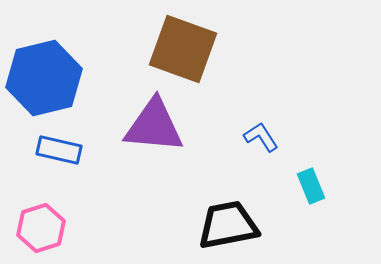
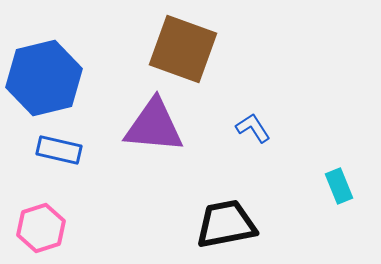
blue L-shape: moved 8 px left, 9 px up
cyan rectangle: moved 28 px right
black trapezoid: moved 2 px left, 1 px up
